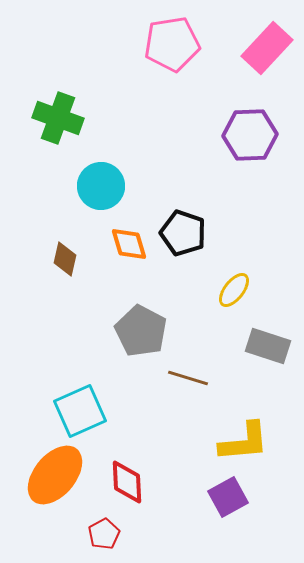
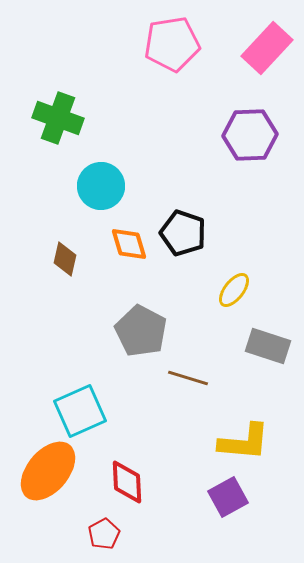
yellow L-shape: rotated 10 degrees clockwise
orange ellipse: moved 7 px left, 4 px up
